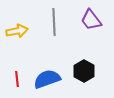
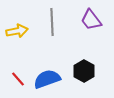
gray line: moved 2 px left
red line: moved 1 px right; rotated 35 degrees counterclockwise
